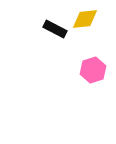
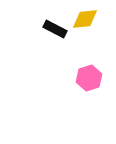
pink hexagon: moved 4 px left, 8 px down
